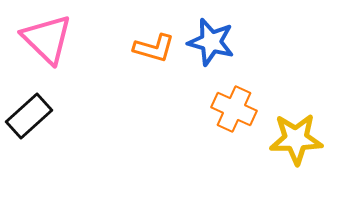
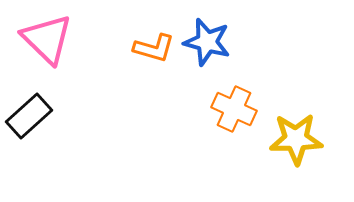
blue star: moved 4 px left
